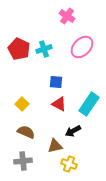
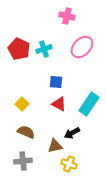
pink cross: rotated 21 degrees counterclockwise
black arrow: moved 1 px left, 2 px down
